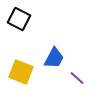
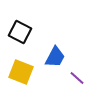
black square: moved 1 px right, 13 px down
blue trapezoid: moved 1 px right, 1 px up
